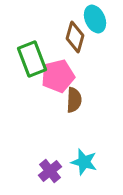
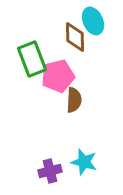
cyan ellipse: moved 2 px left, 2 px down
brown diamond: rotated 16 degrees counterclockwise
purple cross: rotated 25 degrees clockwise
